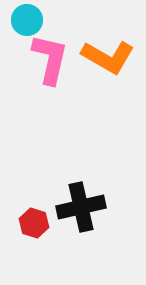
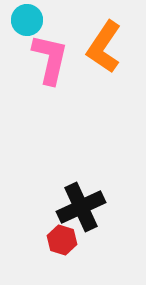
orange L-shape: moved 4 px left, 10 px up; rotated 94 degrees clockwise
black cross: rotated 12 degrees counterclockwise
red hexagon: moved 28 px right, 17 px down
